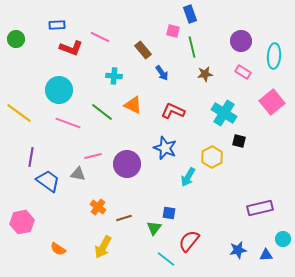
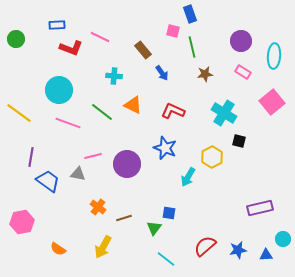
red semicircle at (189, 241): moved 16 px right, 5 px down; rotated 10 degrees clockwise
